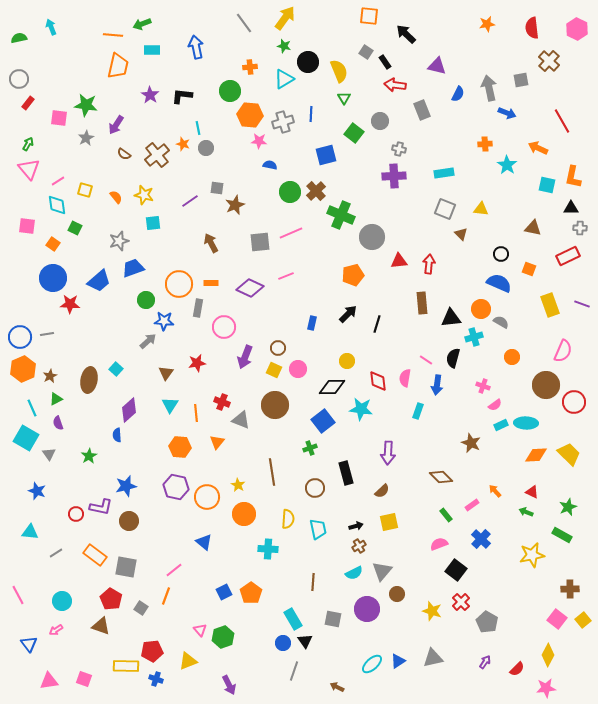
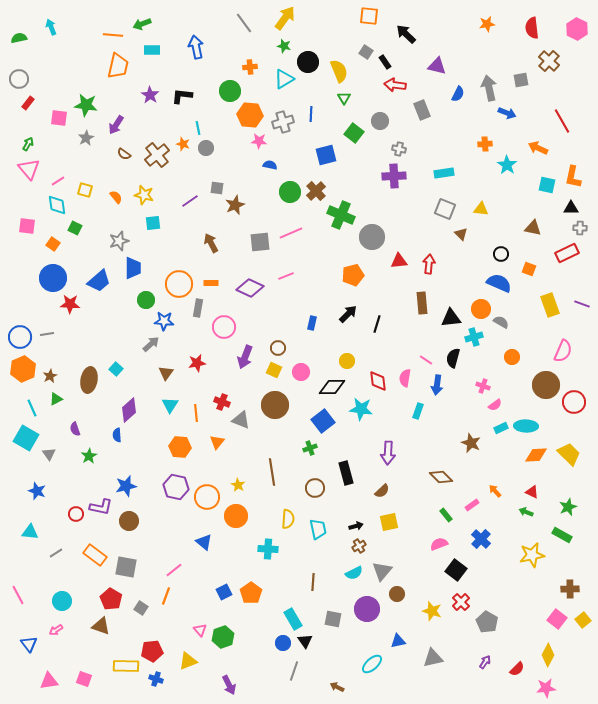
red rectangle at (568, 256): moved 1 px left, 3 px up
blue trapezoid at (133, 268): rotated 110 degrees clockwise
gray arrow at (148, 341): moved 3 px right, 3 px down
pink circle at (298, 369): moved 3 px right, 3 px down
purple semicircle at (58, 423): moved 17 px right, 6 px down
cyan ellipse at (526, 423): moved 3 px down
cyan rectangle at (501, 425): moved 3 px down
orange circle at (244, 514): moved 8 px left, 2 px down
blue triangle at (398, 661): moved 20 px up; rotated 21 degrees clockwise
